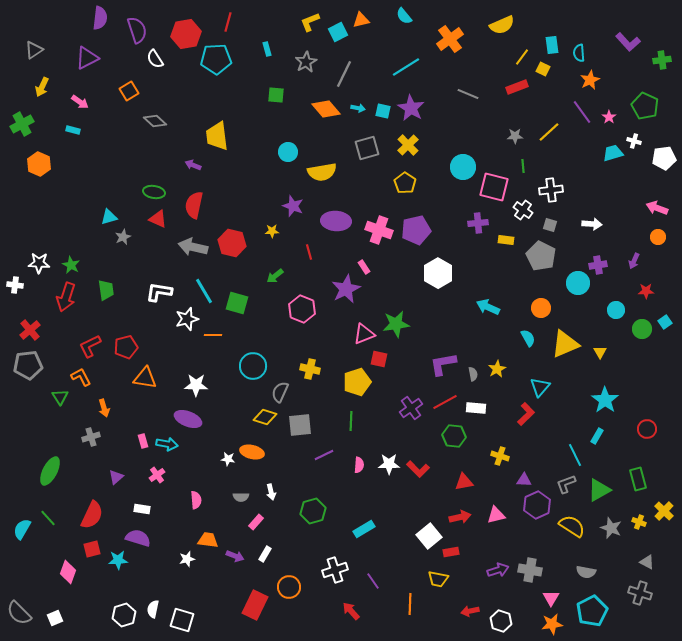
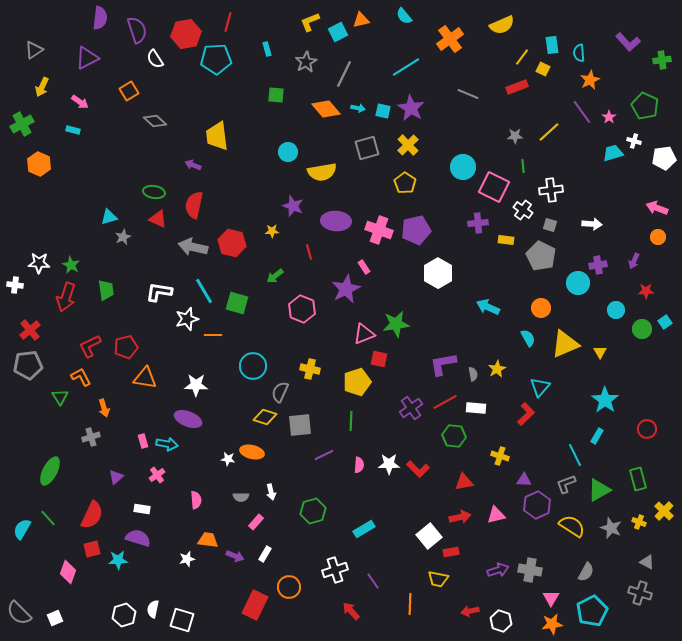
pink square at (494, 187): rotated 12 degrees clockwise
gray semicircle at (586, 572): rotated 72 degrees counterclockwise
